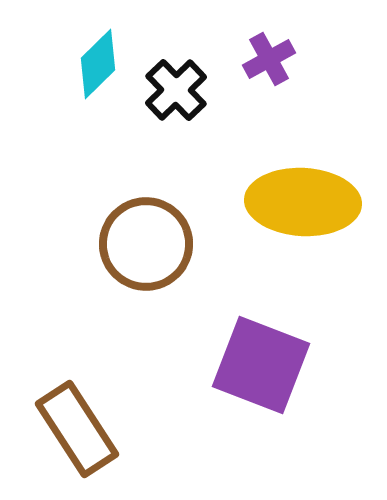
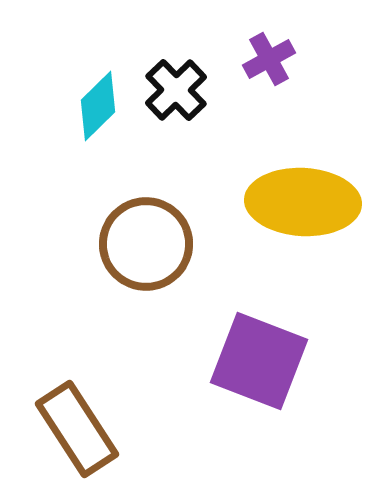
cyan diamond: moved 42 px down
purple square: moved 2 px left, 4 px up
